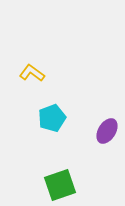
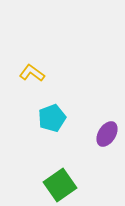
purple ellipse: moved 3 px down
green square: rotated 16 degrees counterclockwise
